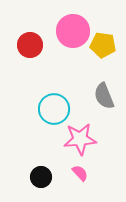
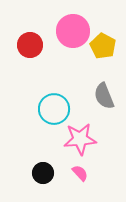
yellow pentagon: moved 1 px down; rotated 20 degrees clockwise
black circle: moved 2 px right, 4 px up
